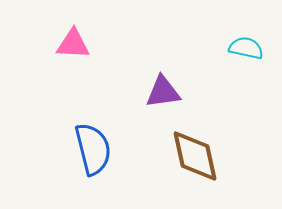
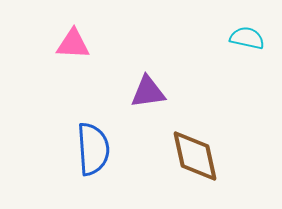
cyan semicircle: moved 1 px right, 10 px up
purple triangle: moved 15 px left
blue semicircle: rotated 10 degrees clockwise
